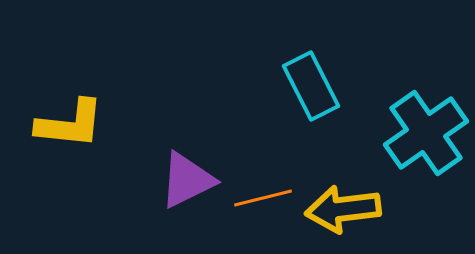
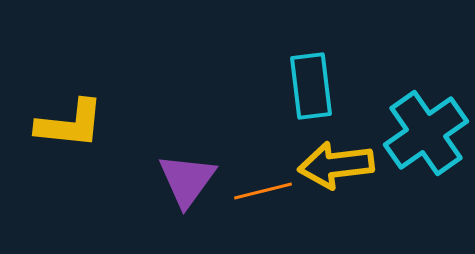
cyan rectangle: rotated 20 degrees clockwise
purple triangle: rotated 28 degrees counterclockwise
orange line: moved 7 px up
yellow arrow: moved 7 px left, 44 px up
